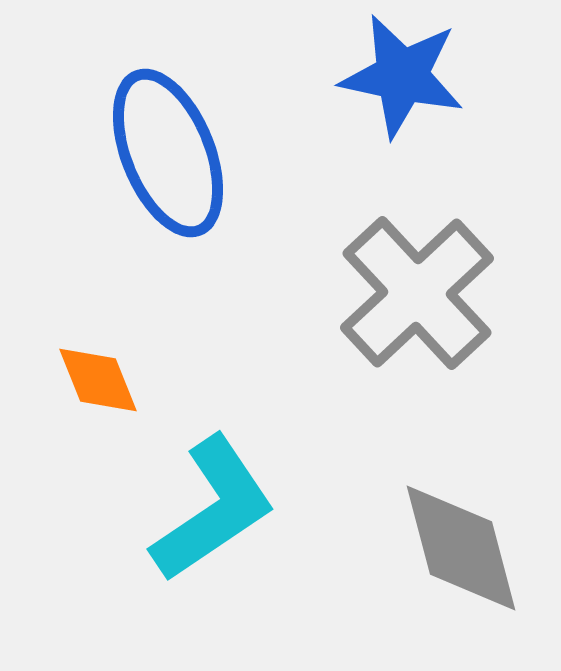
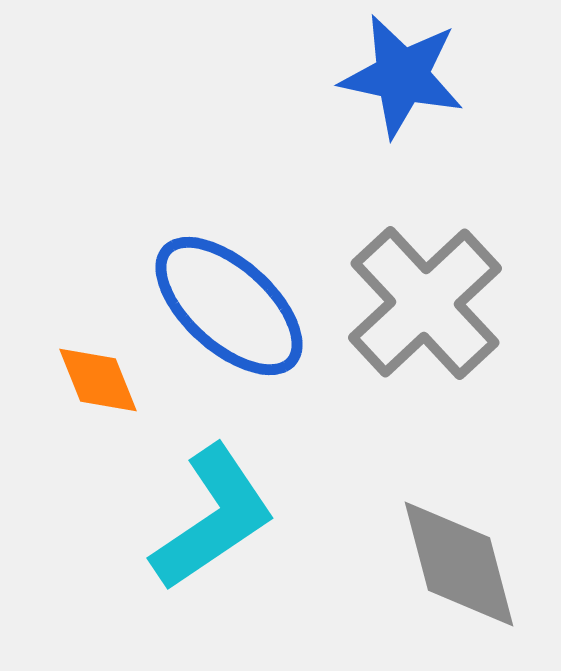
blue ellipse: moved 61 px right, 153 px down; rotated 26 degrees counterclockwise
gray cross: moved 8 px right, 10 px down
cyan L-shape: moved 9 px down
gray diamond: moved 2 px left, 16 px down
